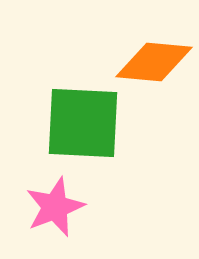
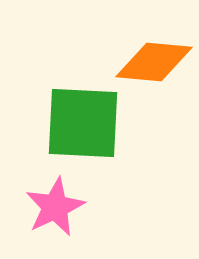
pink star: rotated 4 degrees counterclockwise
